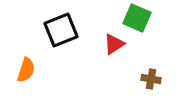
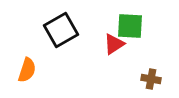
green square: moved 7 px left, 8 px down; rotated 20 degrees counterclockwise
black square: rotated 8 degrees counterclockwise
orange semicircle: moved 1 px right
